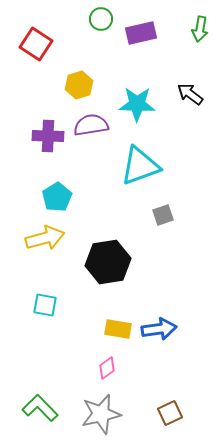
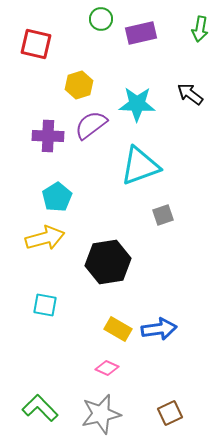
red square: rotated 20 degrees counterclockwise
purple semicircle: rotated 28 degrees counterclockwise
yellow rectangle: rotated 20 degrees clockwise
pink diamond: rotated 60 degrees clockwise
